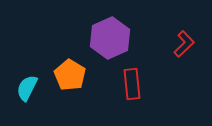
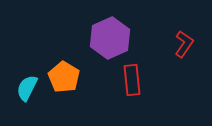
red L-shape: rotated 12 degrees counterclockwise
orange pentagon: moved 6 px left, 2 px down
red rectangle: moved 4 px up
